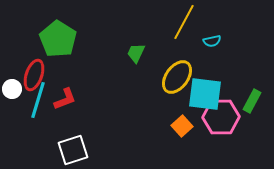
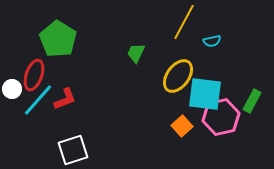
yellow ellipse: moved 1 px right, 1 px up
cyan line: rotated 24 degrees clockwise
pink hexagon: rotated 12 degrees counterclockwise
